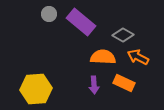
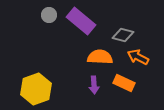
gray circle: moved 1 px down
purple rectangle: moved 1 px up
gray diamond: rotated 15 degrees counterclockwise
orange semicircle: moved 3 px left
yellow hexagon: rotated 16 degrees counterclockwise
